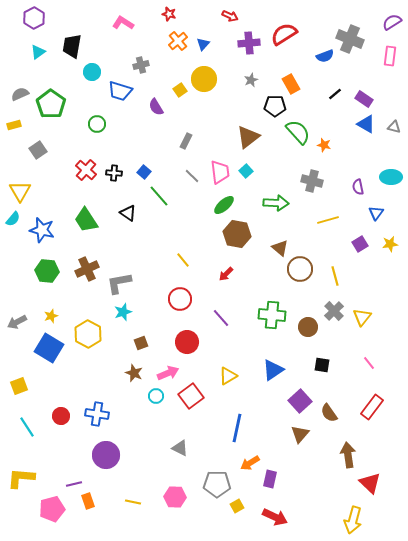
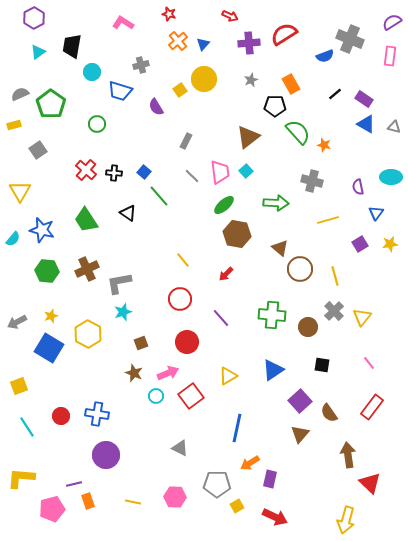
cyan semicircle at (13, 219): moved 20 px down
yellow arrow at (353, 520): moved 7 px left
